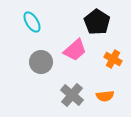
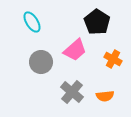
gray cross: moved 3 px up
